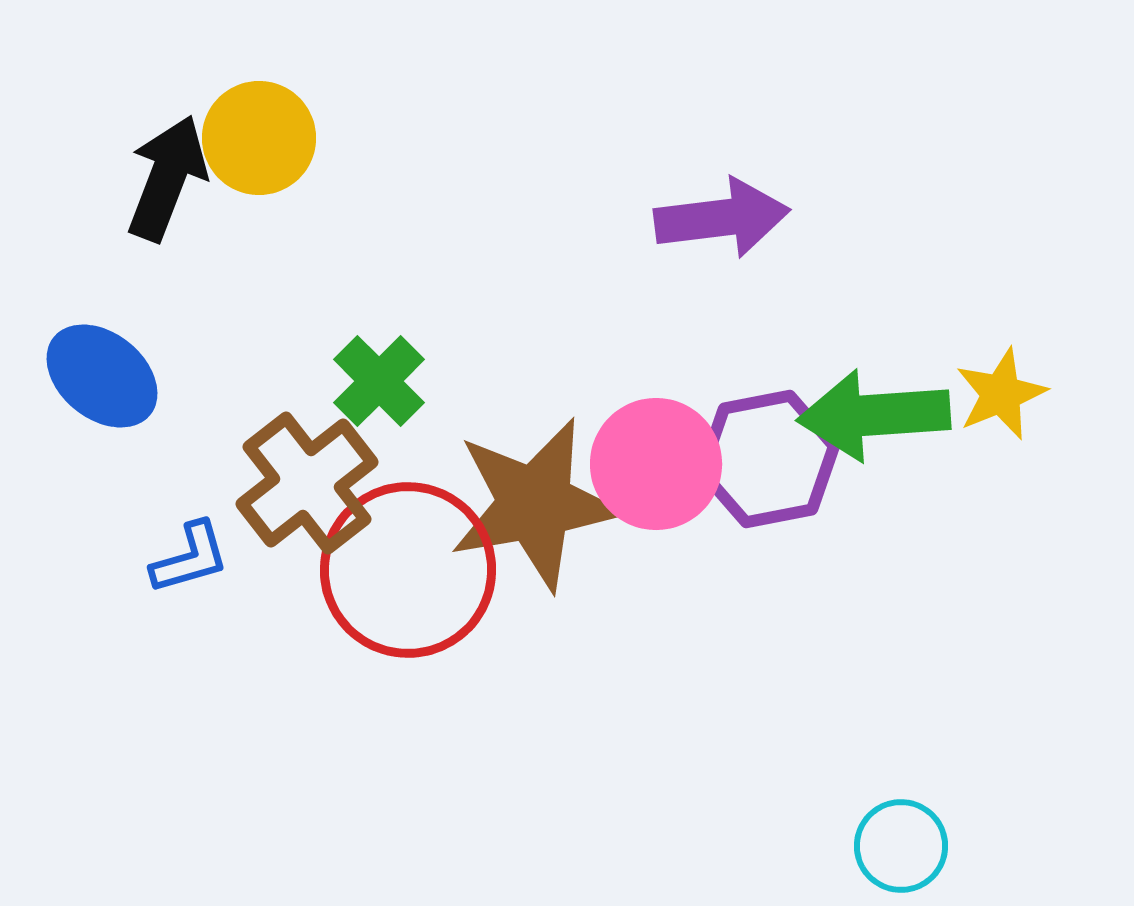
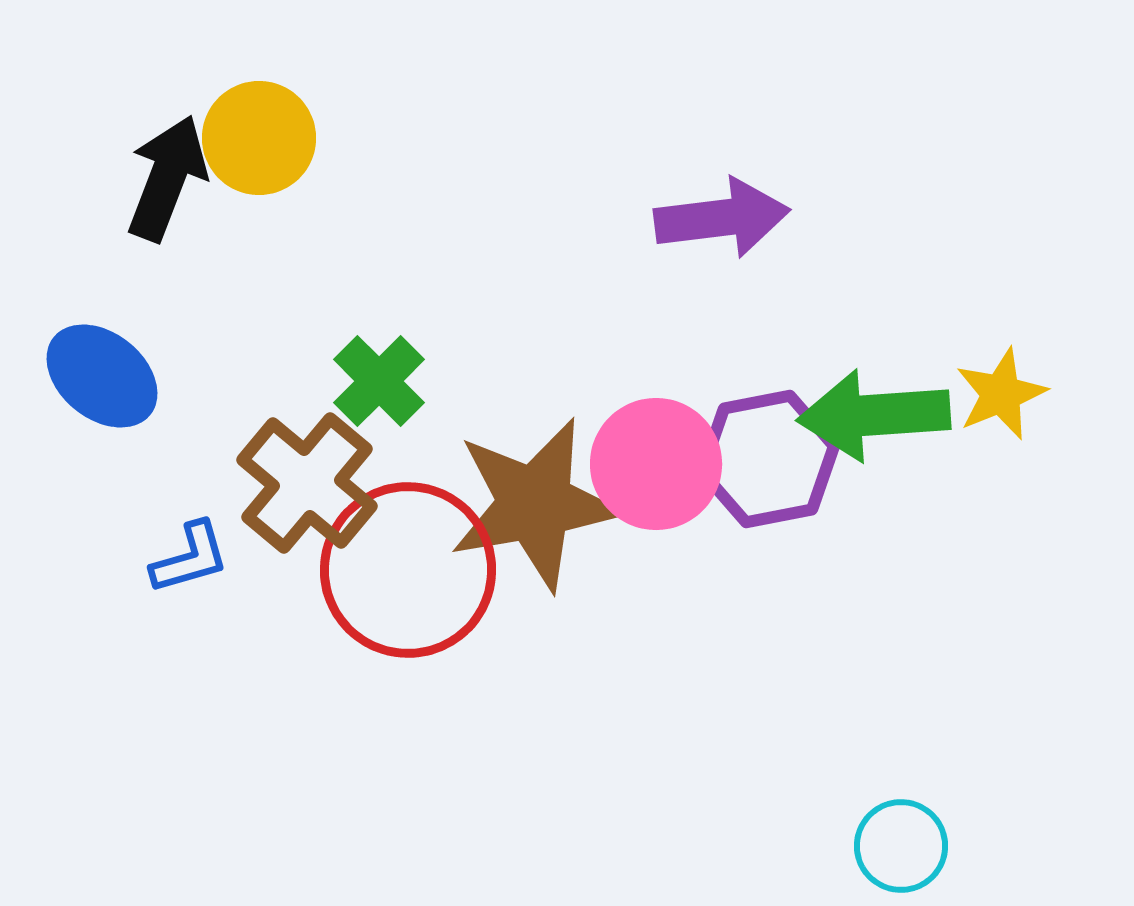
brown cross: rotated 12 degrees counterclockwise
